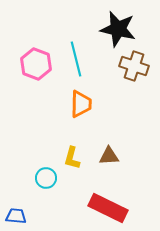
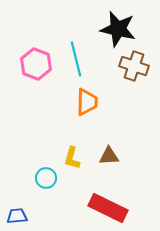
orange trapezoid: moved 6 px right, 2 px up
blue trapezoid: moved 1 px right; rotated 10 degrees counterclockwise
